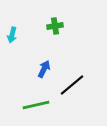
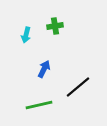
cyan arrow: moved 14 px right
black line: moved 6 px right, 2 px down
green line: moved 3 px right
